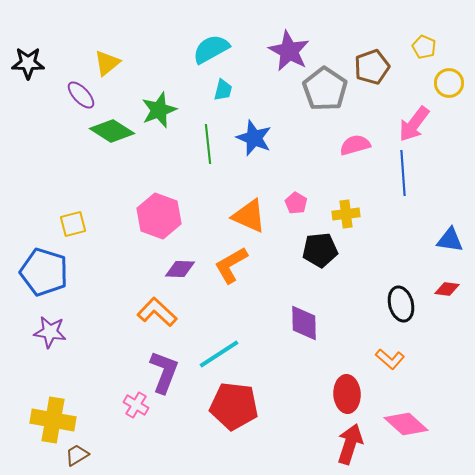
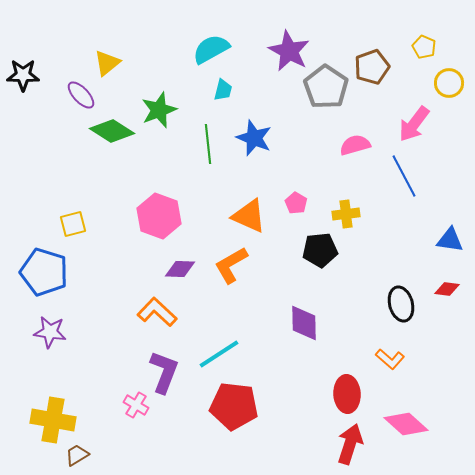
black star at (28, 63): moved 5 px left, 12 px down
gray pentagon at (325, 89): moved 1 px right, 2 px up
blue line at (403, 173): moved 1 px right, 3 px down; rotated 24 degrees counterclockwise
